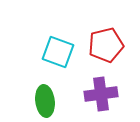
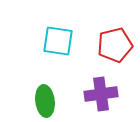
red pentagon: moved 9 px right
cyan square: moved 11 px up; rotated 12 degrees counterclockwise
